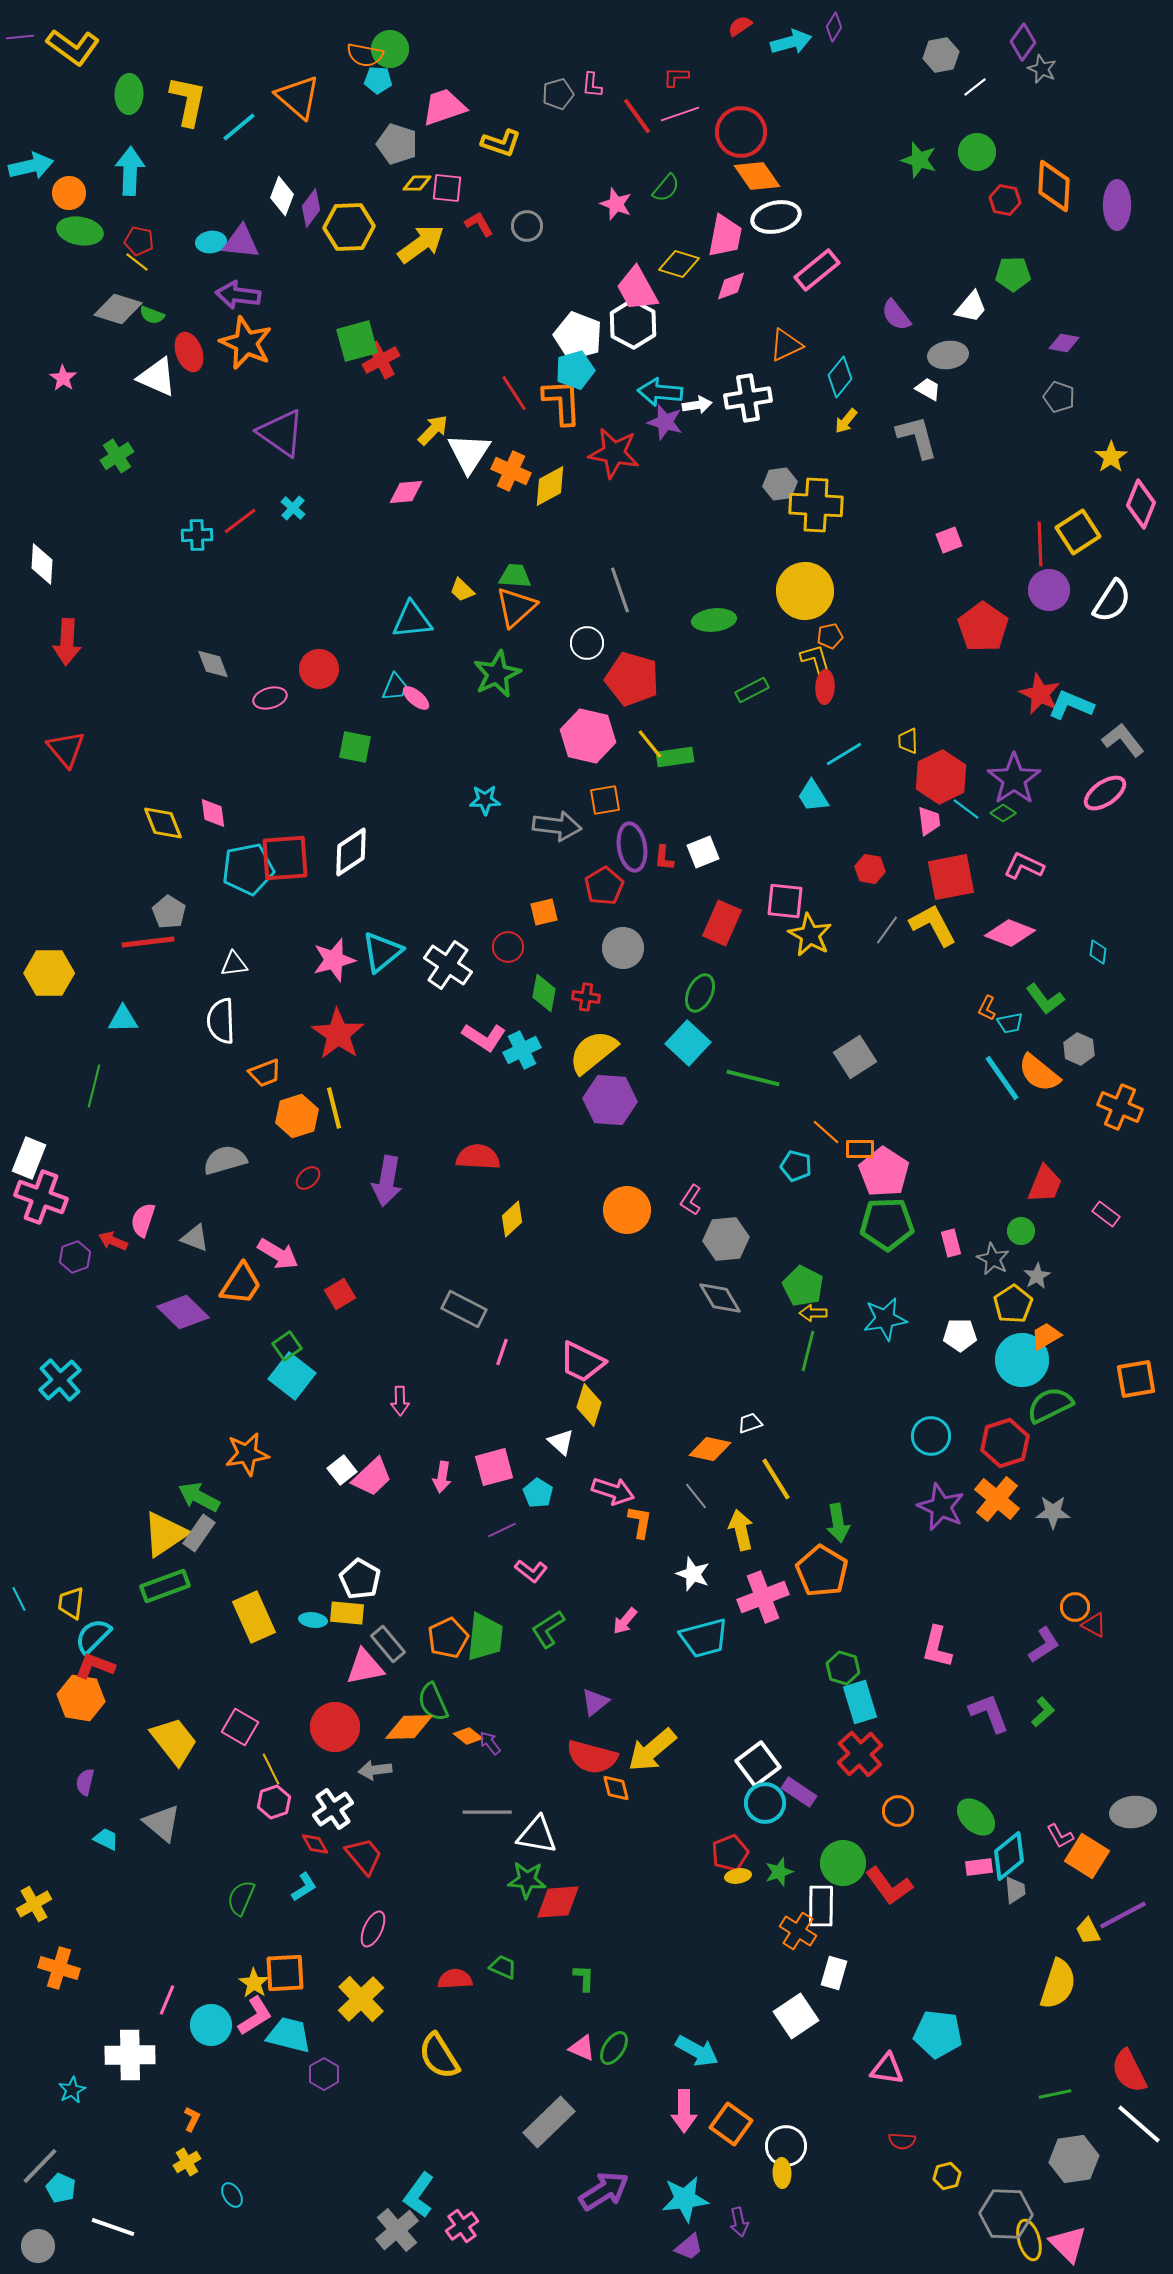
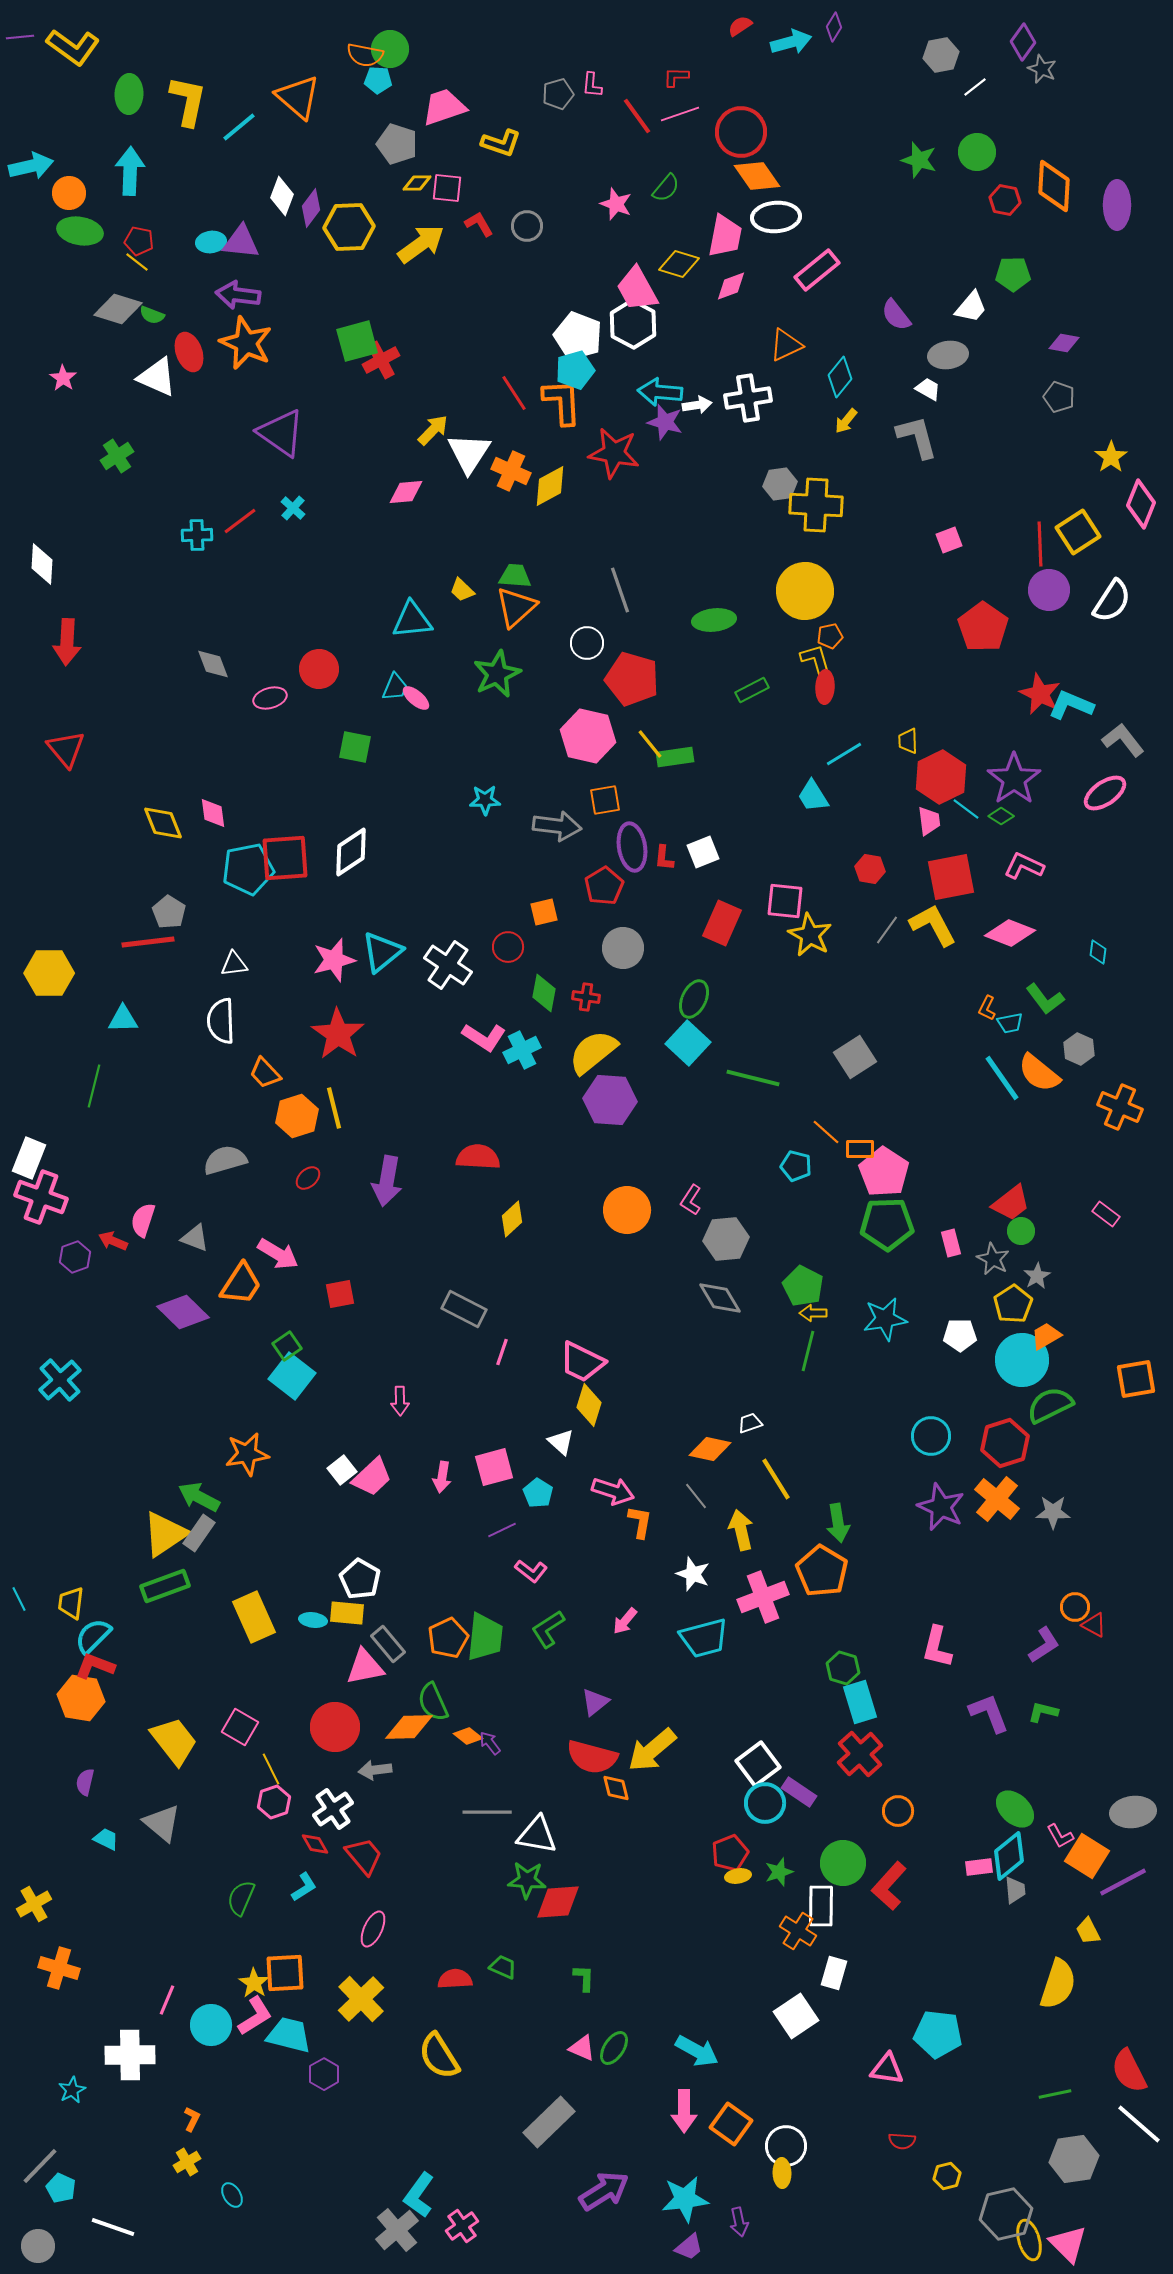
white ellipse at (776, 217): rotated 9 degrees clockwise
green diamond at (1003, 813): moved 2 px left, 3 px down
green ellipse at (700, 993): moved 6 px left, 6 px down
orange trapezoid at (265, 1073): rotated 68 degrees clockwise
red trapezoid at (1045, 1184): moved 34 px left, 19 px down; rotated 30 degrees clockwise
red square at (340, 1294): rotated 20 degrees clockwise
green L-shape at (1043, 1712): rotated 124 degrees counterclockwise
green ellipse at (976, 1817): moved 39 px right, 8 px up
red L-shape at (889, 1886): rotated 78 degrees clockwise
purple line at (1123, 1915): moved 33 px up
gray hexagon at (1006, 2214): rotated 15 degrees counterclockwise
